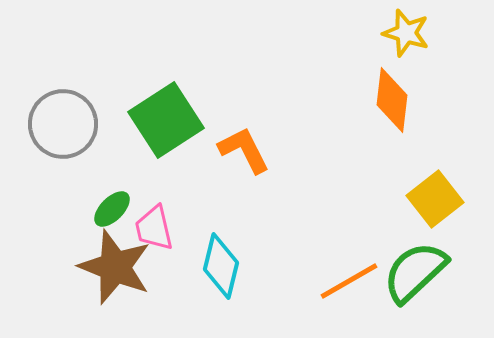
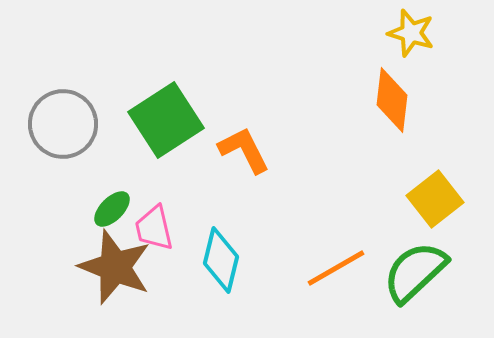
yellow star: moved 5 px right
cyan diamond: moved 6 px up
orange line: moved 13 px left, 13 px up
